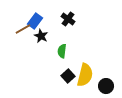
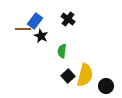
brown line: rotated 28 degrees clockwise
